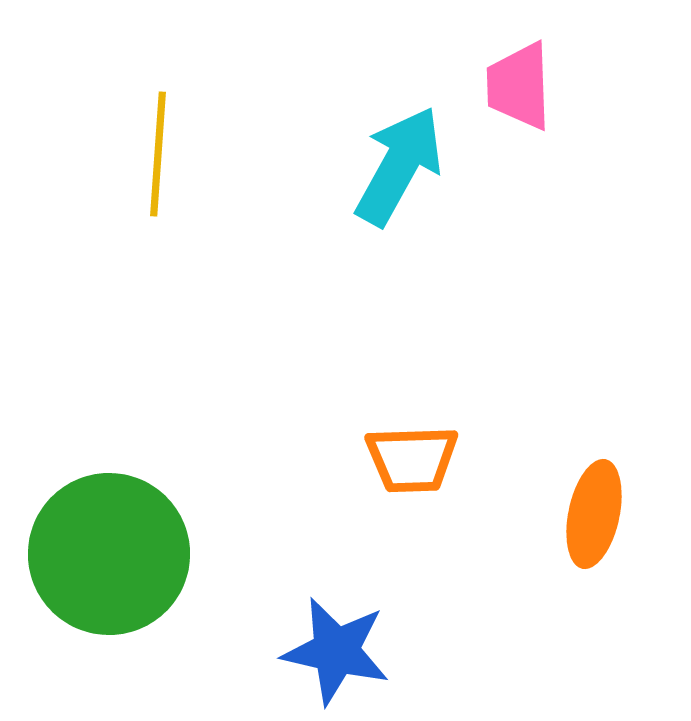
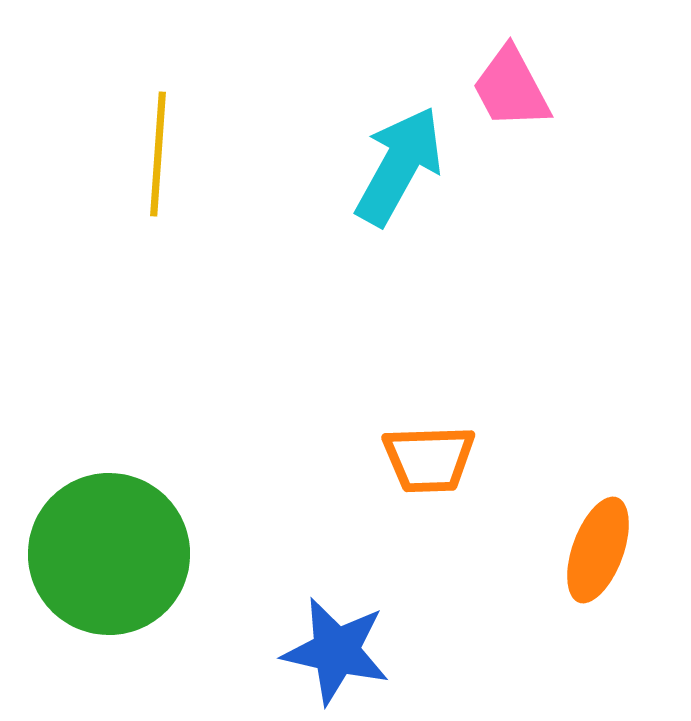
pink trapezoid: moved 8 px left, 2 px down; rotated 26 degrees counterclockwise
orange trapezoid: moved 17 px right
orange ellipse: moved 4 px right, 36 px down; rotated 8 degrees clockwise
